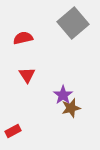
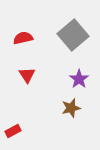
gray square: moved 12 px down
purple star: moved 16 px right, 16 px up
